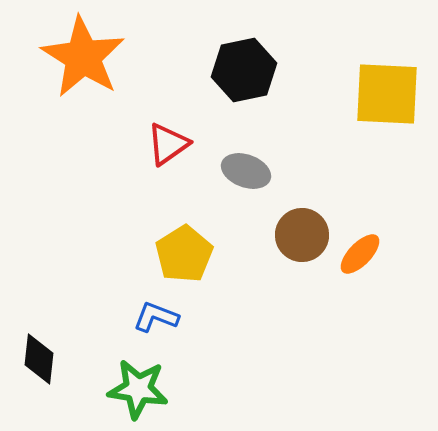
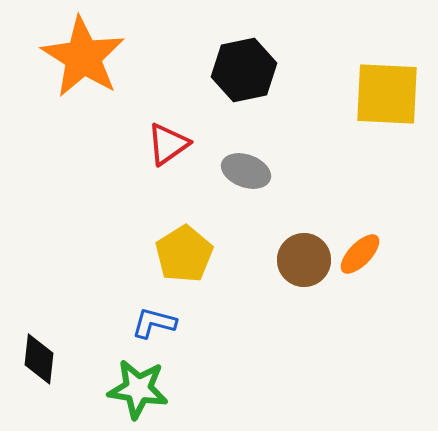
brown circle: moved 2 px right, 25 px down
blue L-shape: moved 2 px left, 6 px down; rotated 6 degrees counterclockwise
